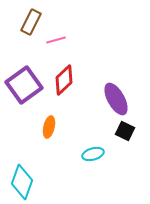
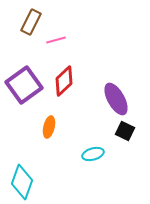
red diamond: moved 1 px down
